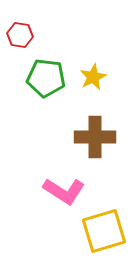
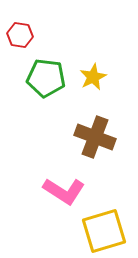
brown cross: rotated 21 degrees clockwise
